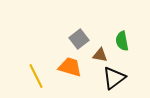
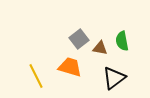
brown triangle: moved 7 px up
